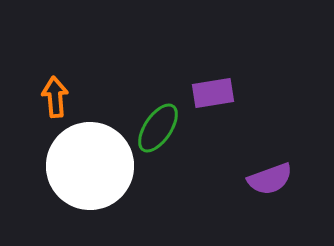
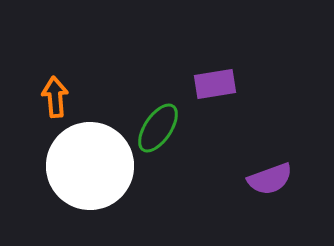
purple rectangle: moved 2 px right, 9 px up
